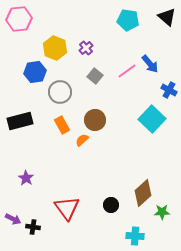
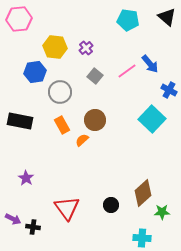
yellow hexagon: moved 1 px up; rotated 15 degrees counterclockwise
black rectangle: rotated 25 degrees clockwise
cyan cross: moved 7 px right, 2 px down
